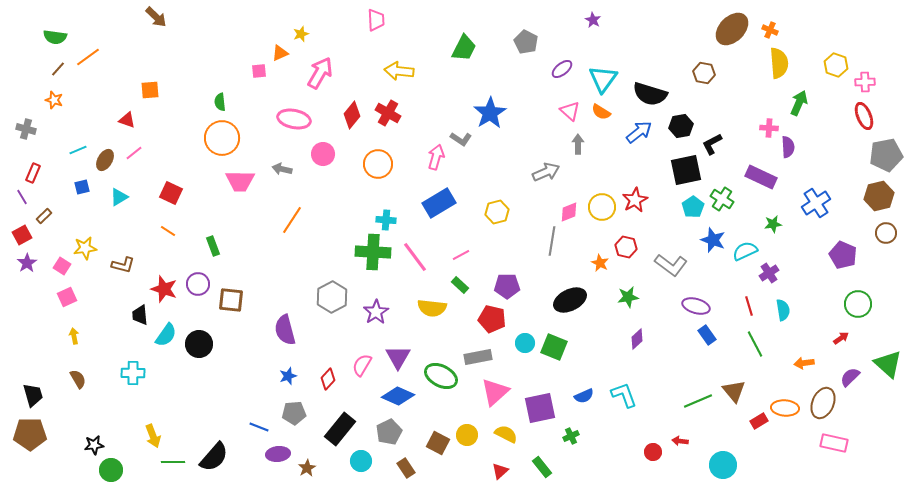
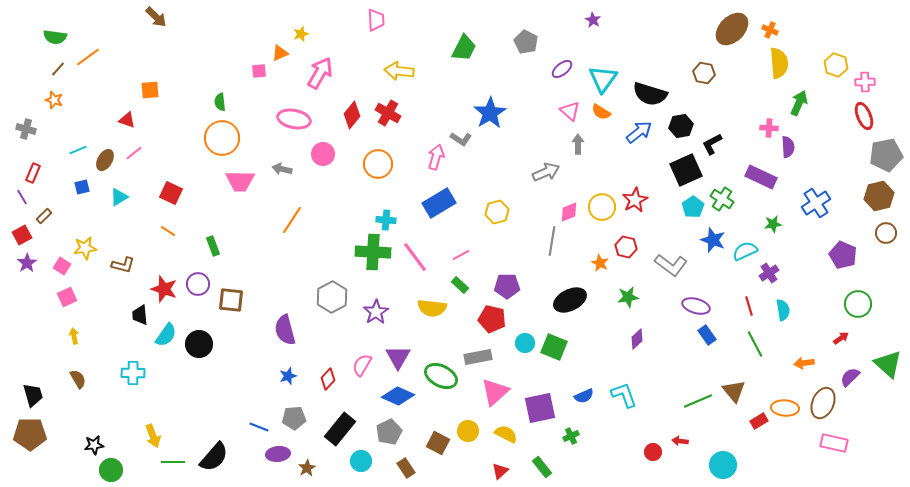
black square at (686, 170): rotated 12 degrees counterclockwise
gray pentagon at (294, 413): moved 5 px down
yellow circle at (467, 435): moved 1 px right, 4 px up
